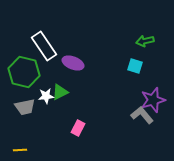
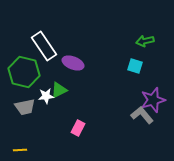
green triangle: moved 1 px left, 2 px up
